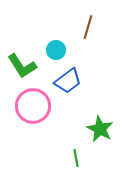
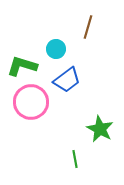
cyan circle: moved 1 px up
green L-shape: rotated 140 degrees clockwise
blue trapezoid: moved 1 px left, 1 px up
pink circle: moved 2 px left, 4 px up
green line: moved 1 px left, 1 px down
